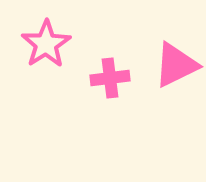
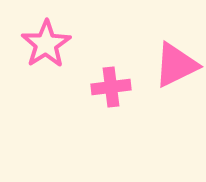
pink cross: moved 1 px right, 9 px down
